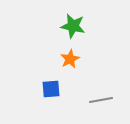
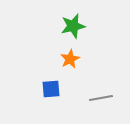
green star: rotated 25 degrees counterclockwise
gray line: moved 2 px up
